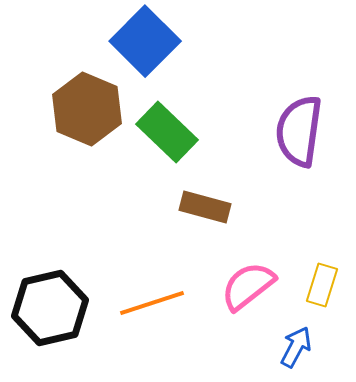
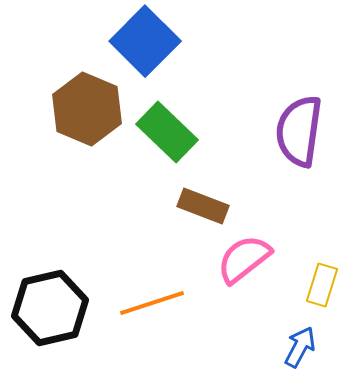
brown rectangle: moved 2 px left, 1 px up; rotated 6 degrees clockwise
pink semicircle: moved 4 px left, 27 px up
blue arrow: moved 4 px right
